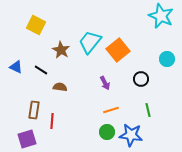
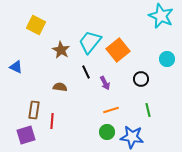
black line: moved 45 px right, 2 px down; rotated 32 degrees clockwise
blue star: moved 1 px right, 2 px down
purple square: moved 1 px left, 4 px up
